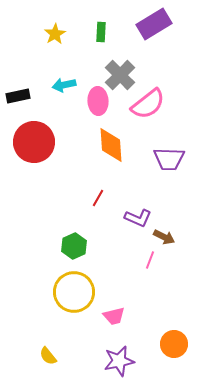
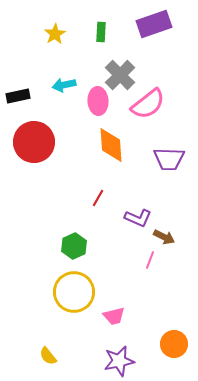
purple rectangle: rotated 12 degrees clockwise
